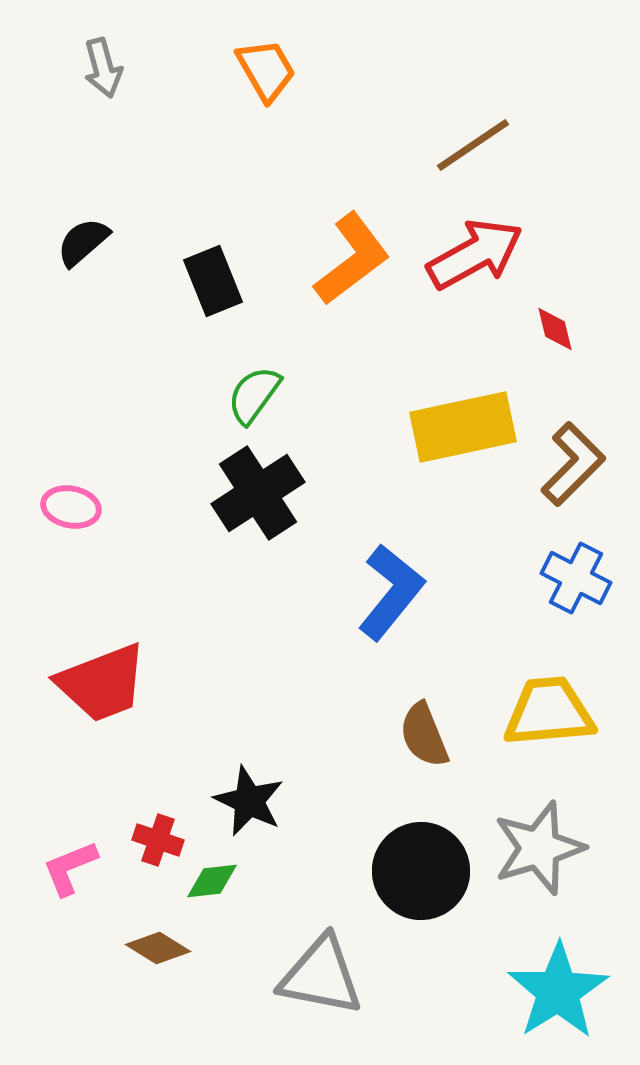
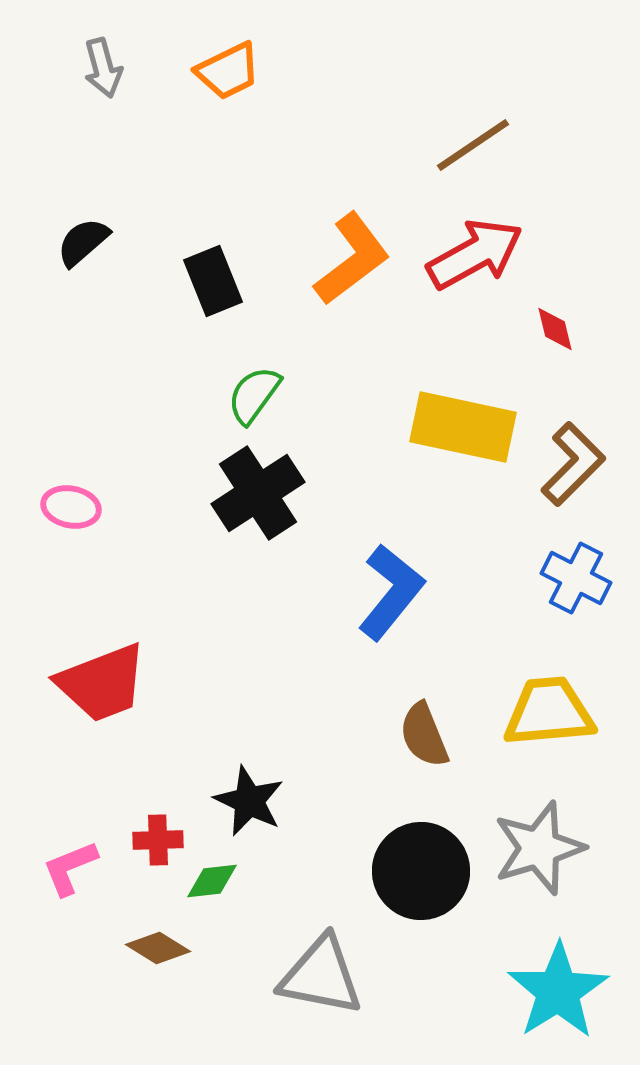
orange trapezoid: moved 38 px left, 1 px down; rotated 94 degrees clockwise
yellow rectangle: rotated 24 degrees clockwise
red cross: rotated 21 degrees counterclockwise
